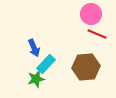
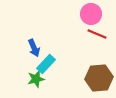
brown hexagon: moved 13 px right, 11 px down
